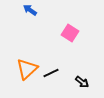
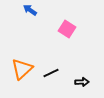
pink square: moved 3 px left, 4 px up
orange triangle: moved 5 px left
black arrow: rotated 40 degrees counterclockwise
